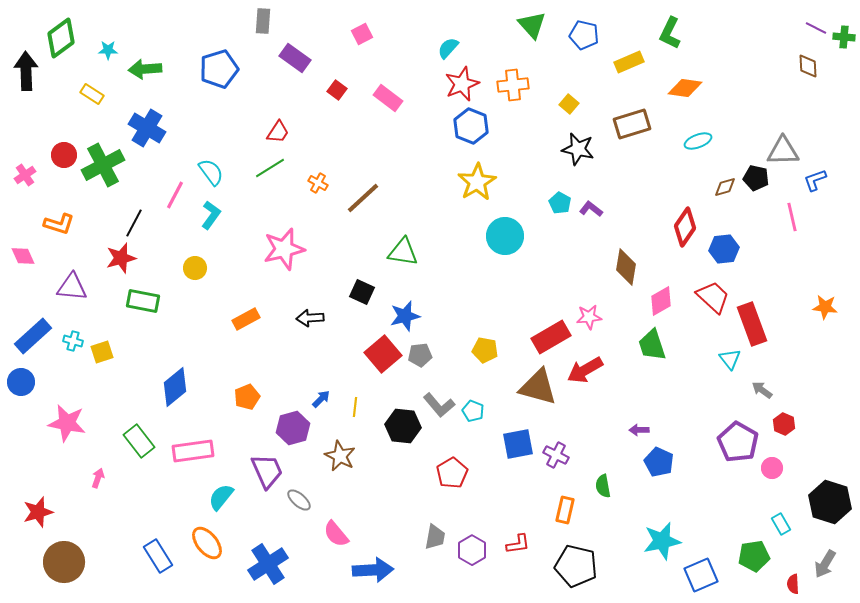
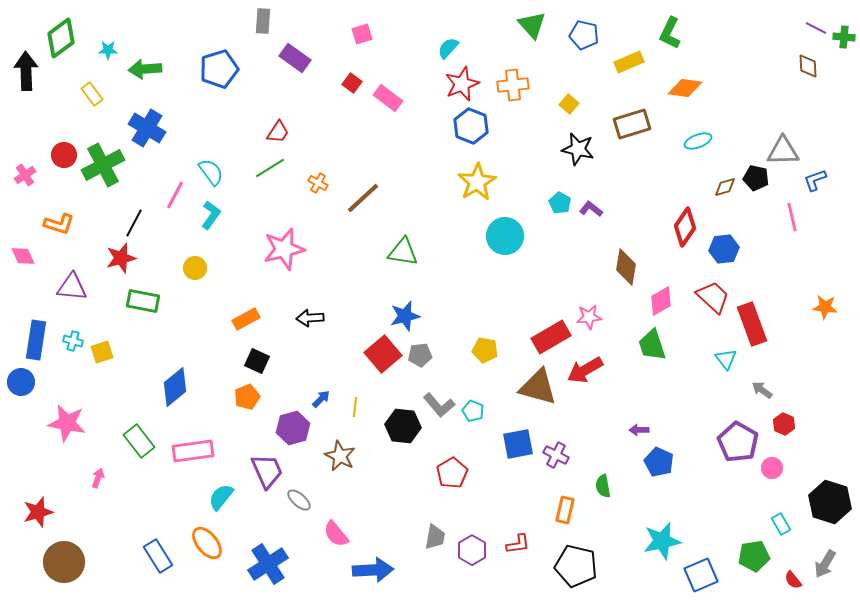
pink square at (362, 34): rotated 10 degrees clockwise
red square at (337, 90): moved 15 px right, 7 px up
yellow rectangle at (92, 94): rotated 20 degrees clockwise
black square at (362, 292): moved 105 px left, 69 px down
blue rectangle at (33, 336): moved 3 px right, 4 px down; rotated 39 degrees counterclockwise
cyan triangle at (730, 359): moved 4 px left
red semicircle at (793, 584): moved 4 px up; rotated 36 degrees counterclockwise
